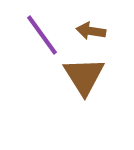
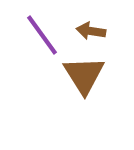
brown triangle: moved 1 px up
